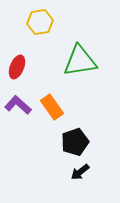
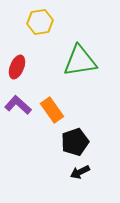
orange rectangle: moved 3 px down
black arrow: rotated 12 degrees clockwise
